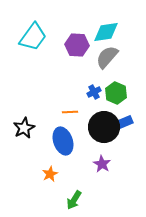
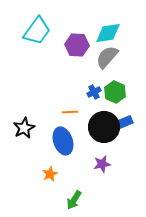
cyan diamond: moved 2 px right, 1 px down
cyan trapezoid: moved 4 px right, 6 px up
green hexagon: moved 1 px left, 1 px up
purple star: rotated 30 degrees clockwise
